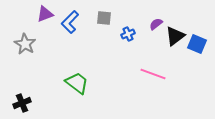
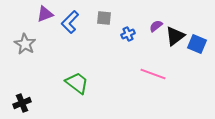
purple semicircle: moved 2 px down
